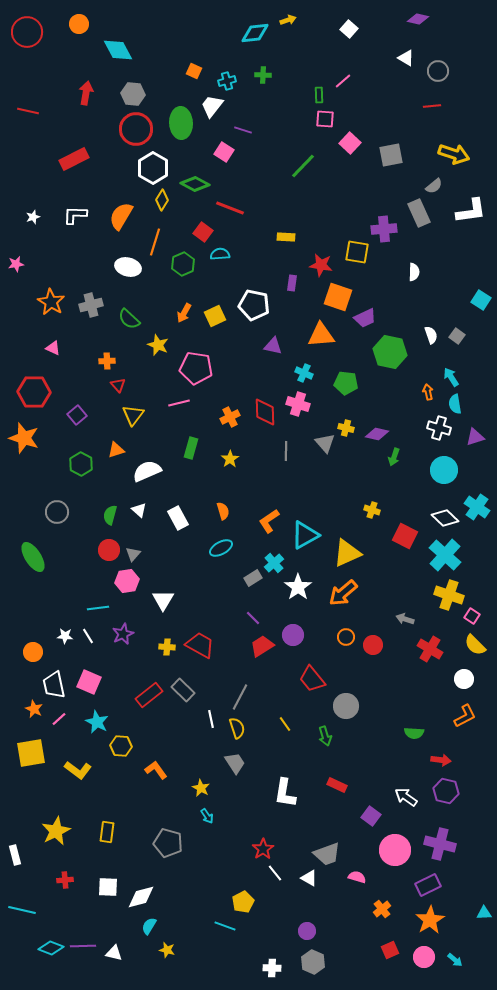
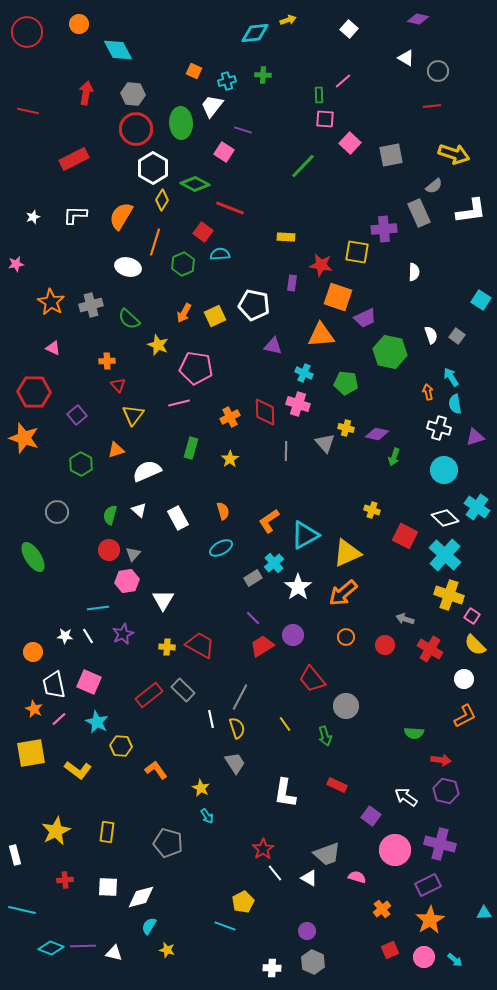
red circle at (373, 645): moved 12 px right
